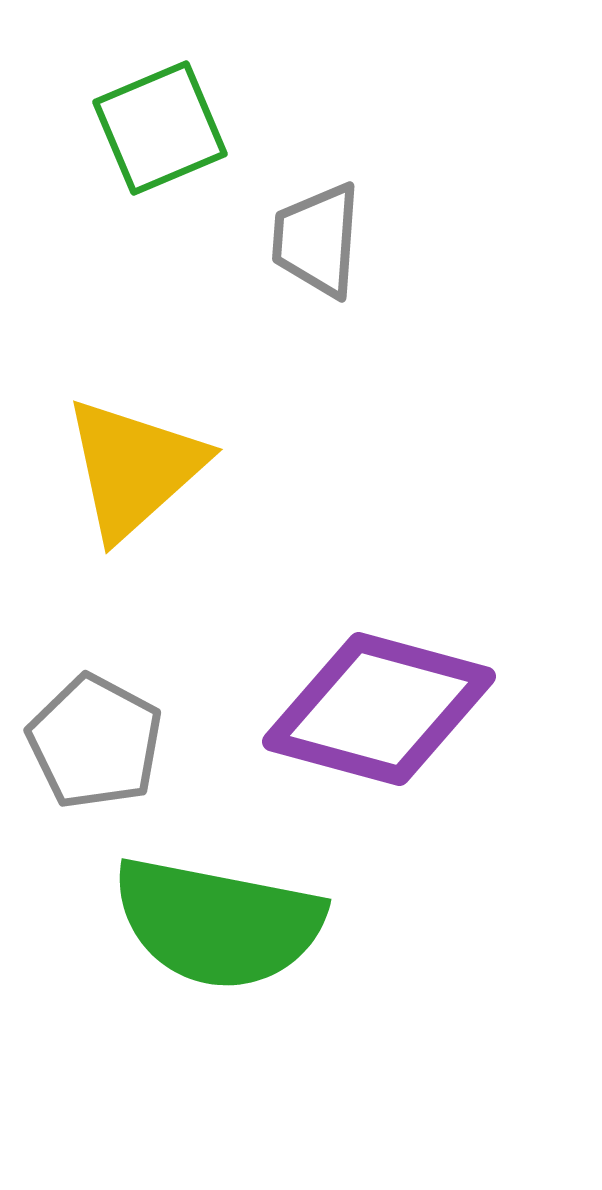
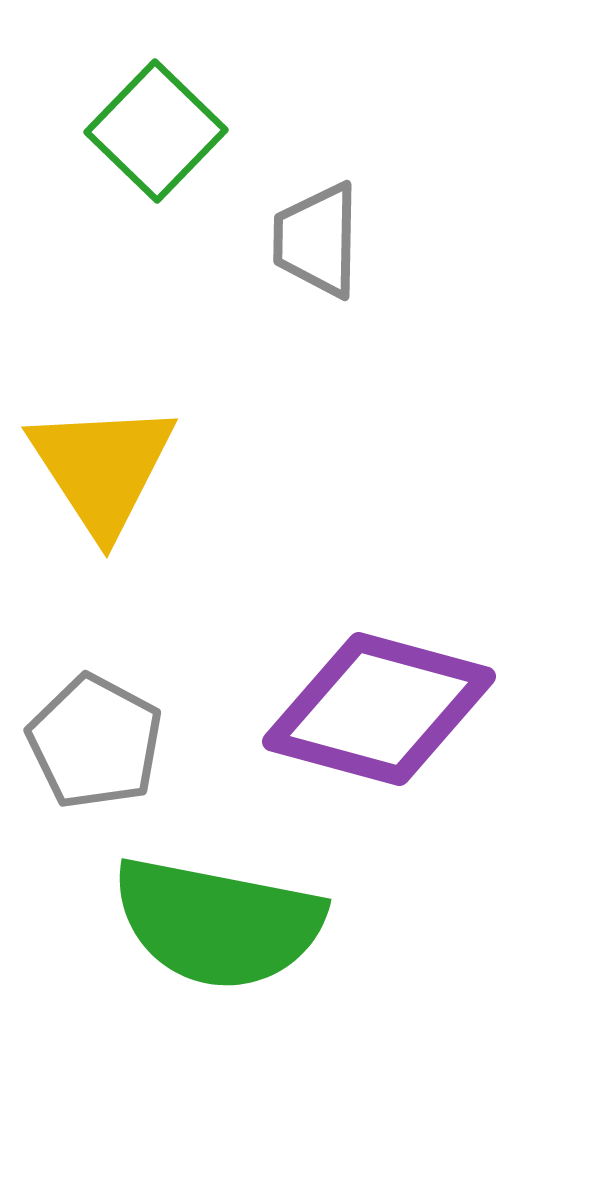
green square: moved 4 px left, 3 px down; rotated 23 degrees counterclockwise
gray trapezoid: rotated 3 degrees counterclockwise
yellow triangle: moved 32 px left; rotated 21 degrees counterclockwise
